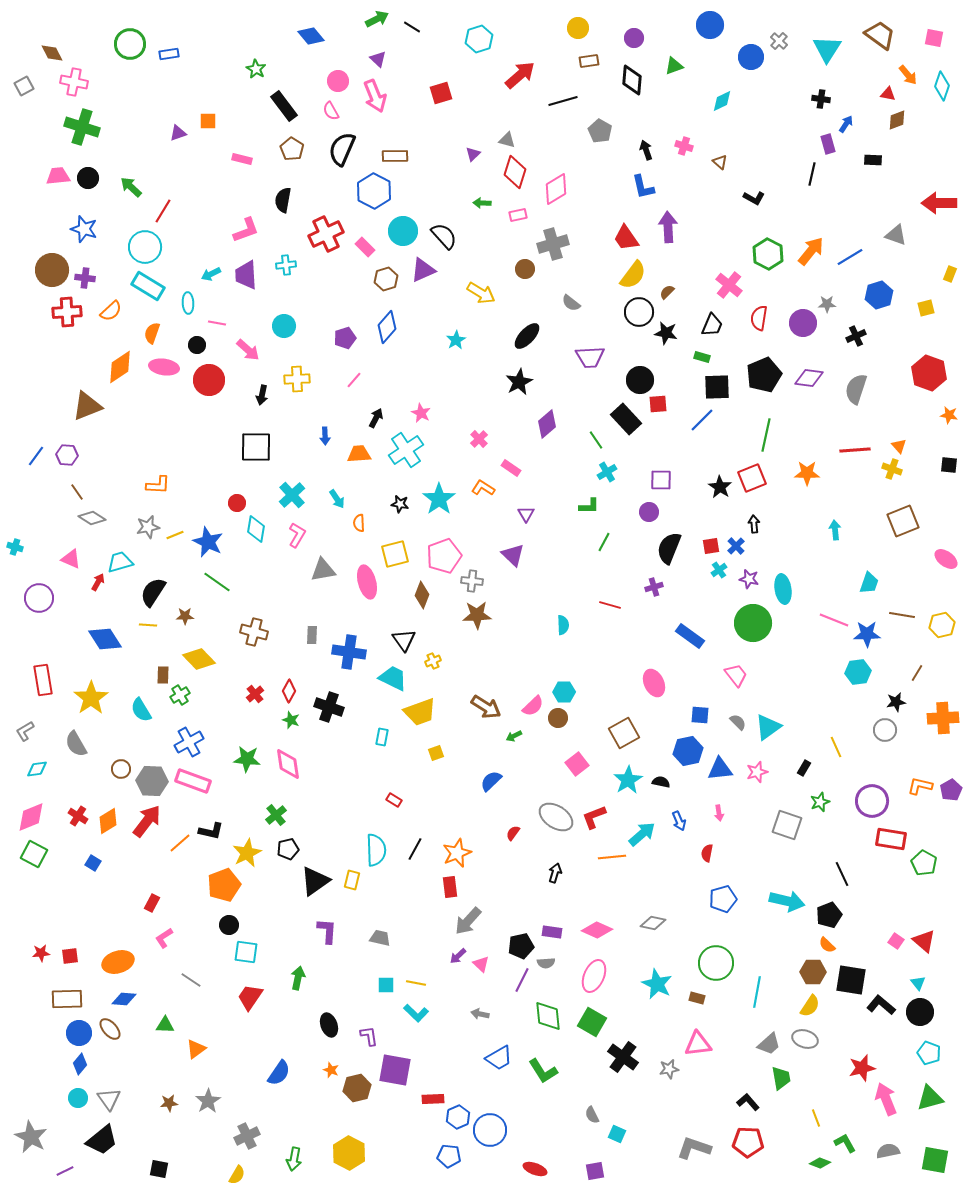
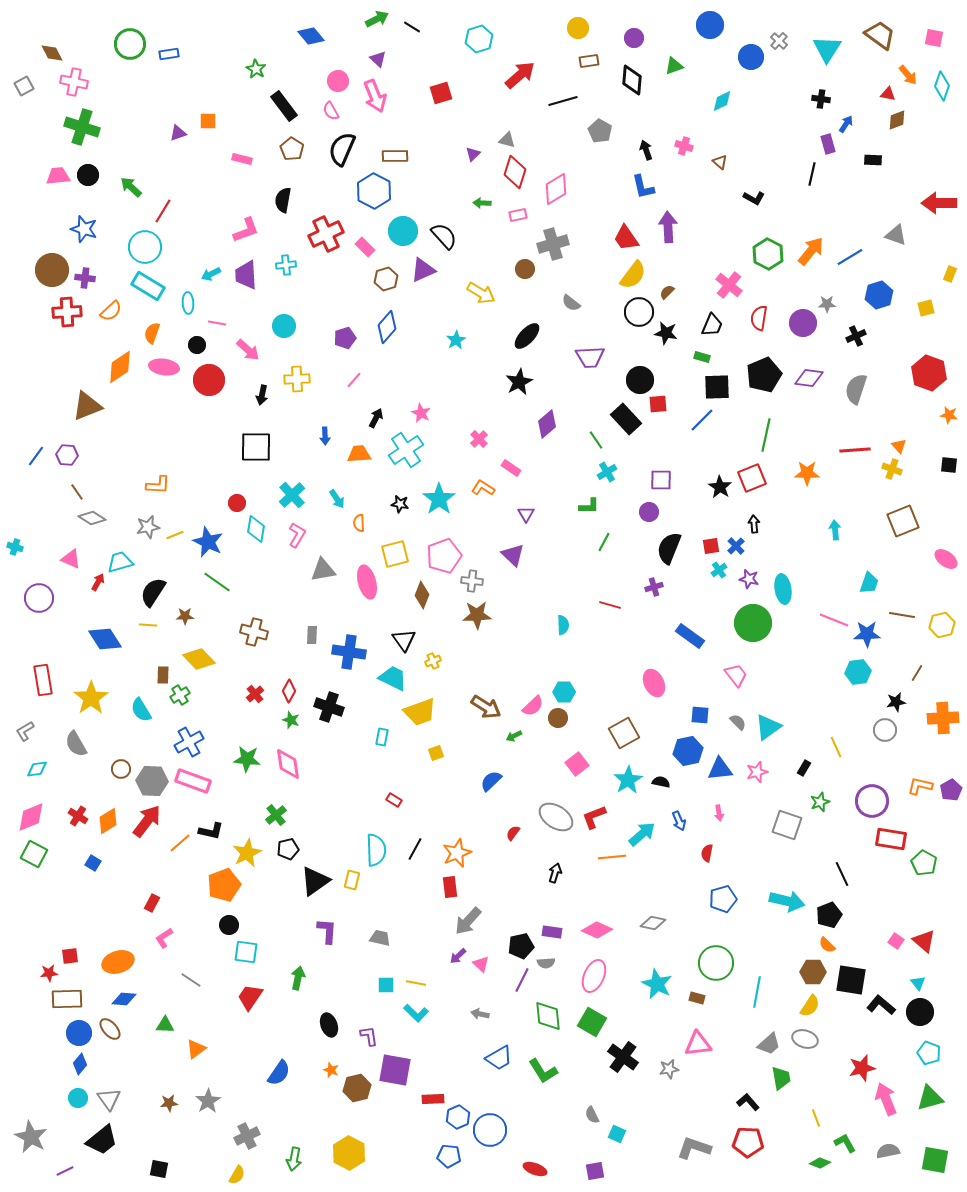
black circle at (88, 178): moved 3 px up
red star at (41, 953): moved 8 px right, 20 px down
